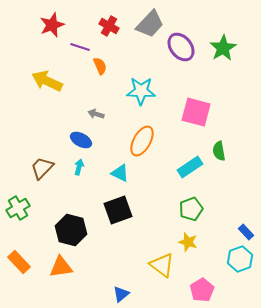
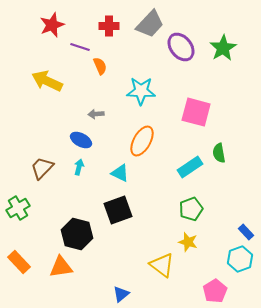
red cross: rotated 30 degrees counterclockwise
gray arrow: rotated 21 degrees counterclockwise
green semicircle: moved 2 px down
black hexagon: moved 6 px right, 4 px down
pink pentagon: moved 13 px right, 1 px down
